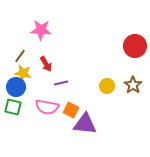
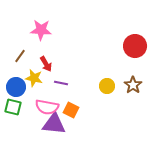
yellow star: moved 11 px right, 5 px down
purple line: rotated 24 degrees clockwise
purple triangle: moved 31 px left
